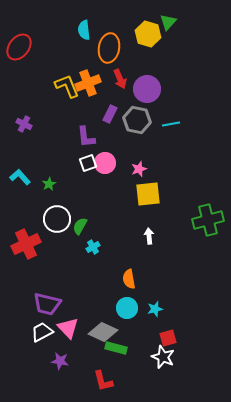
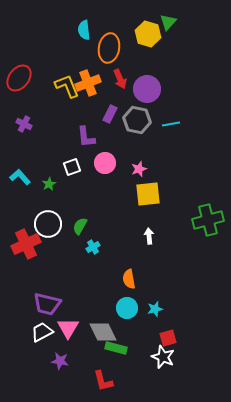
red ellipse: moved 31 px down
white square: moved 16 px left, 4 px down
white circle: moved 9 px left, 5 px down
pink triangle: rotated 15 degrees clockwise
gray diamond: rotated 40 degrees clockwise
